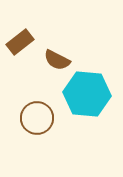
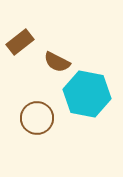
brown semicircle: moved 2 px down
cyan hexagon: rotated 6 degrees clockwise
